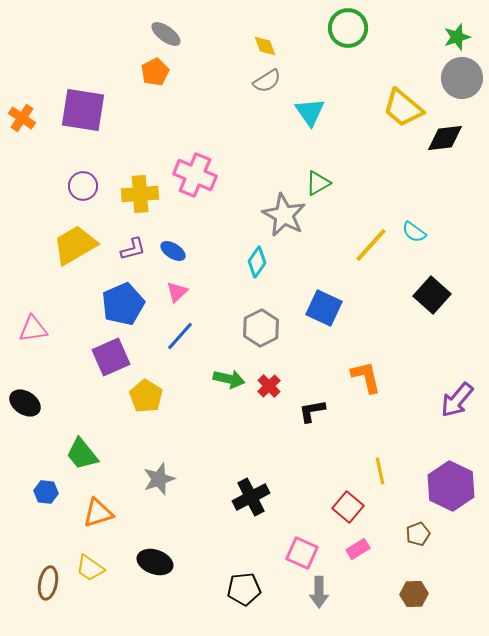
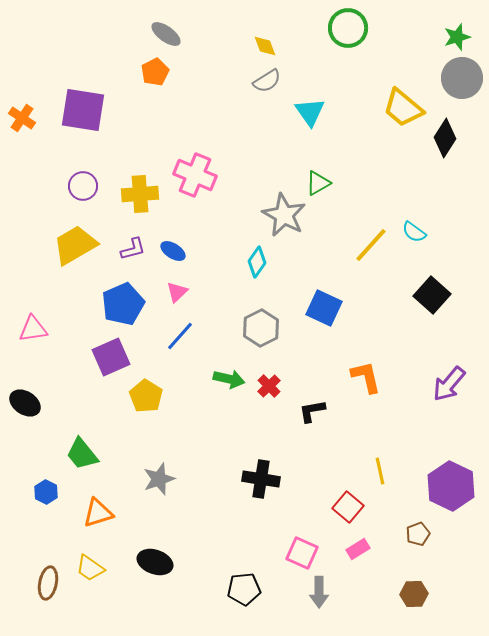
black diamond at (445, 138): rotated 51 degrees counterclockwise
purple arrow at (457, 400): moved 8 px left, 16 px up
blue hexagon at (46, 492): rotated 20 degrees clockwise
black cross at (251, 497): moved 10 px right, 18 px up; rotated 36 degrees clockwise
